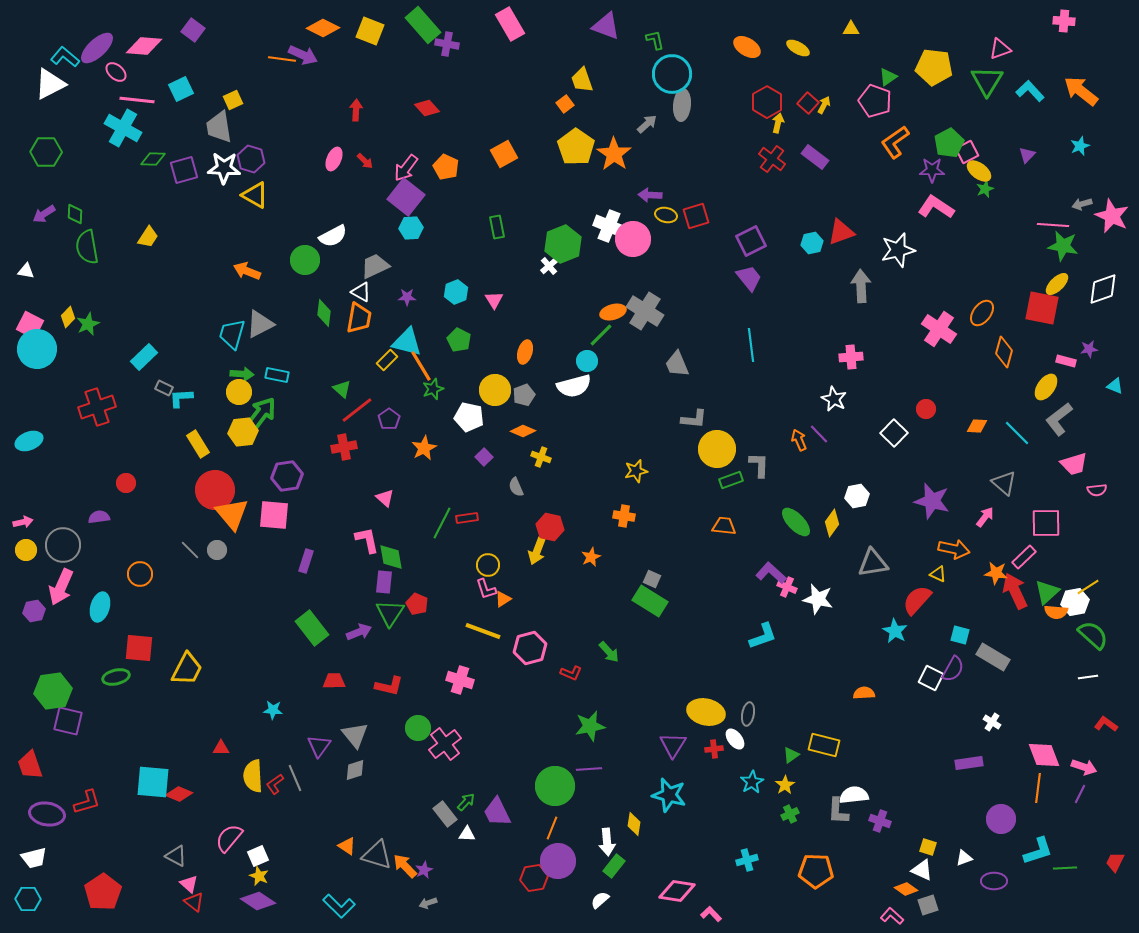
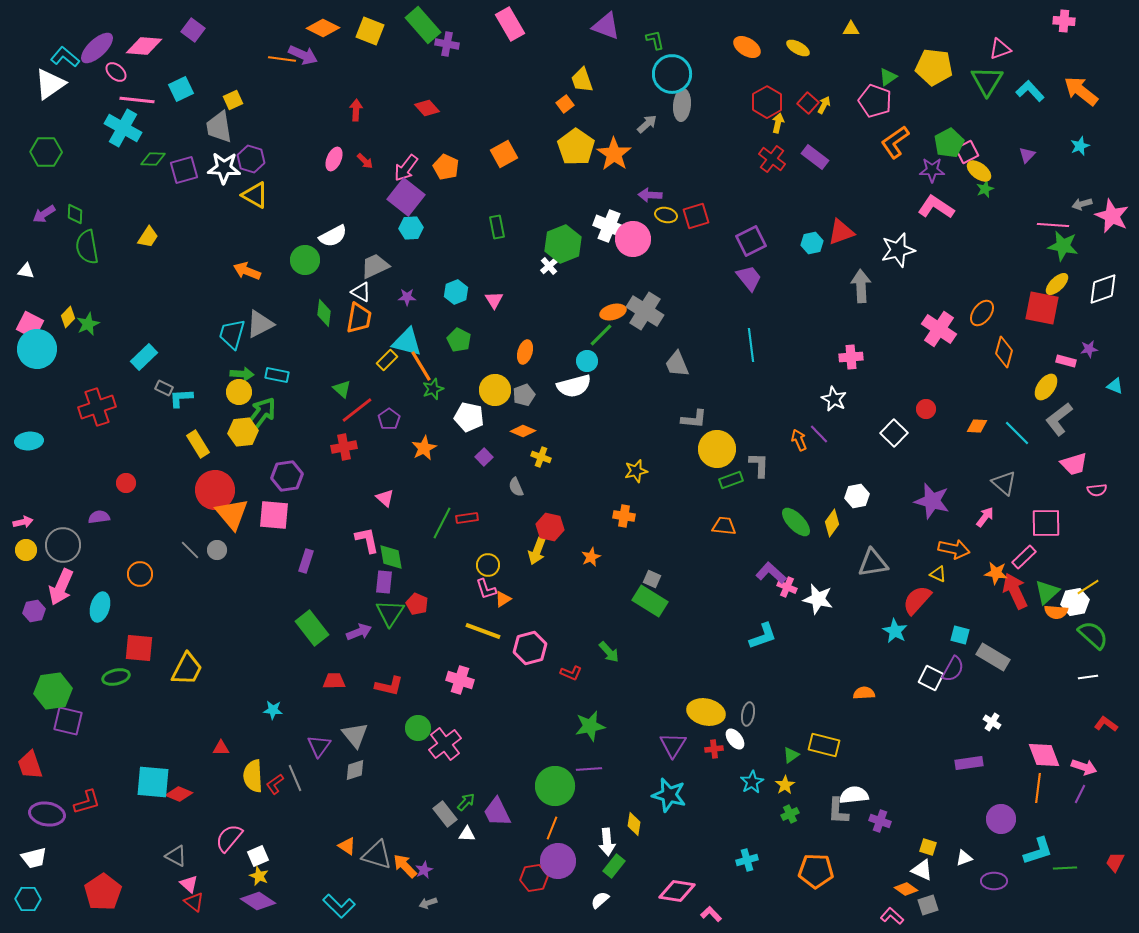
white triangle at (50, 84): rotated 8 degrees counterclockwise
cyan ellipse at (29, 441): rotated 16 degrees clockwise
